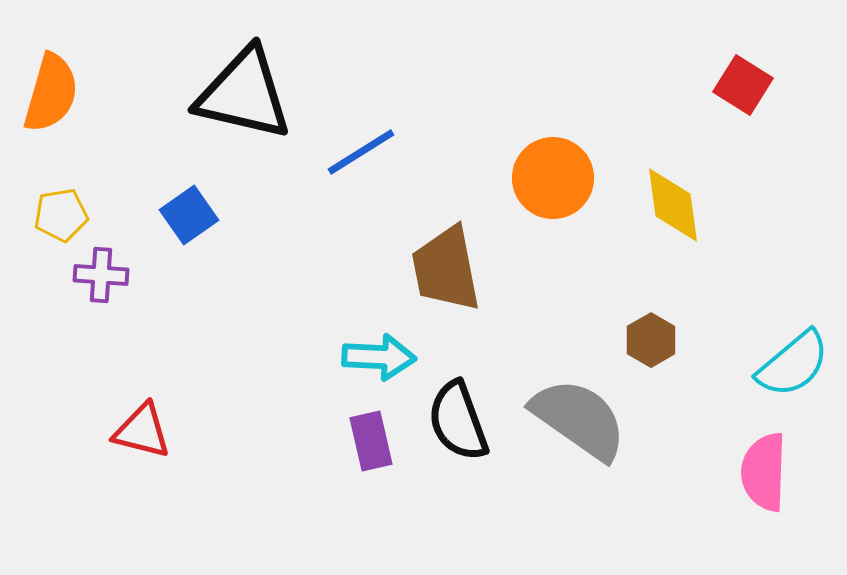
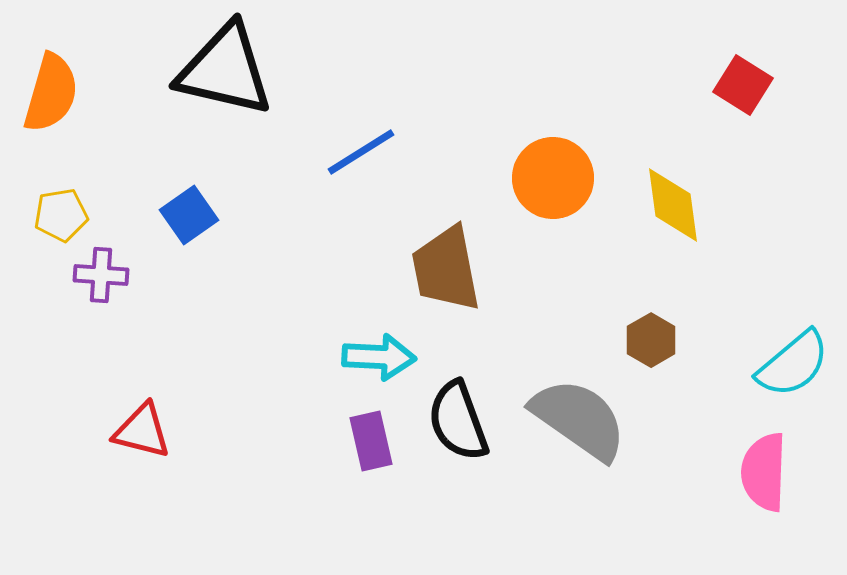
black triangle: moved 19 px left, 24 px up
